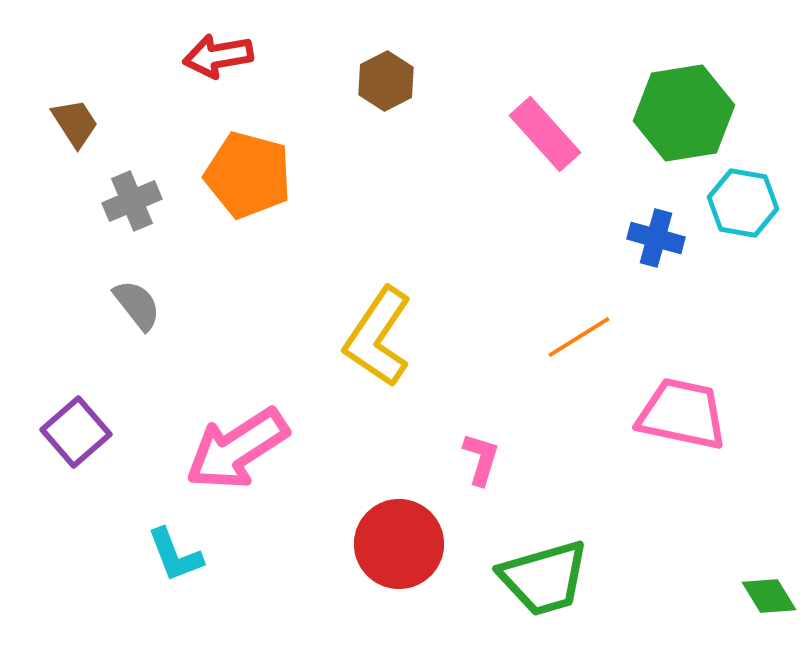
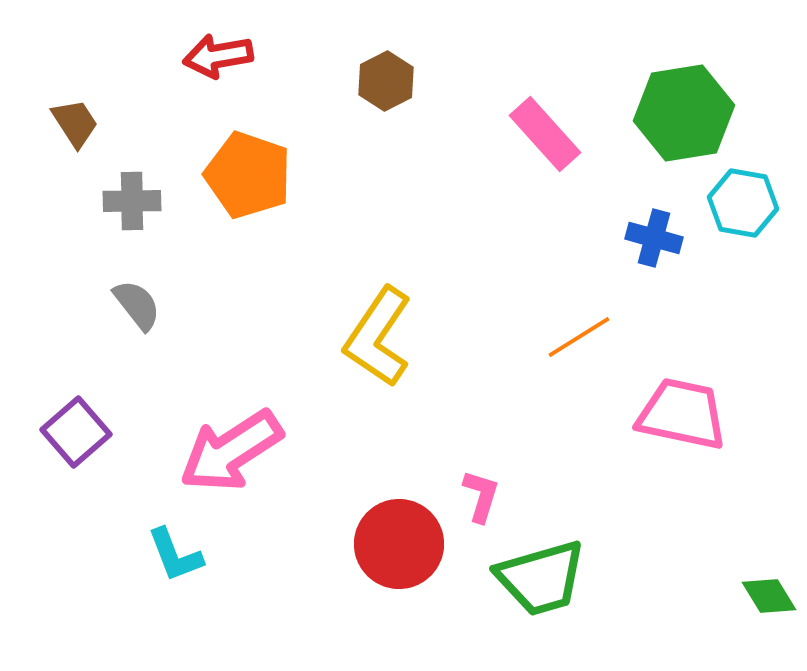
orange pentagon: rotated 4 degrees clockwise
gray cross: rotated 22 degrees clockwise
blue cross: moved 2 px left
pink arrow: moved 6 px left, 2 px down
pink L-shape: moved 37 px down
green trapezoid: moved 3 px left
